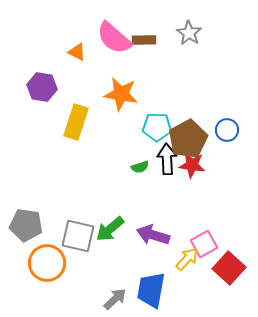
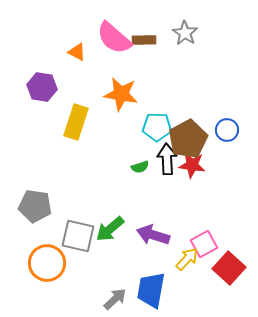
gray star: moved 4 px left
gray pentagon: moved 9 px right, 19 px up
